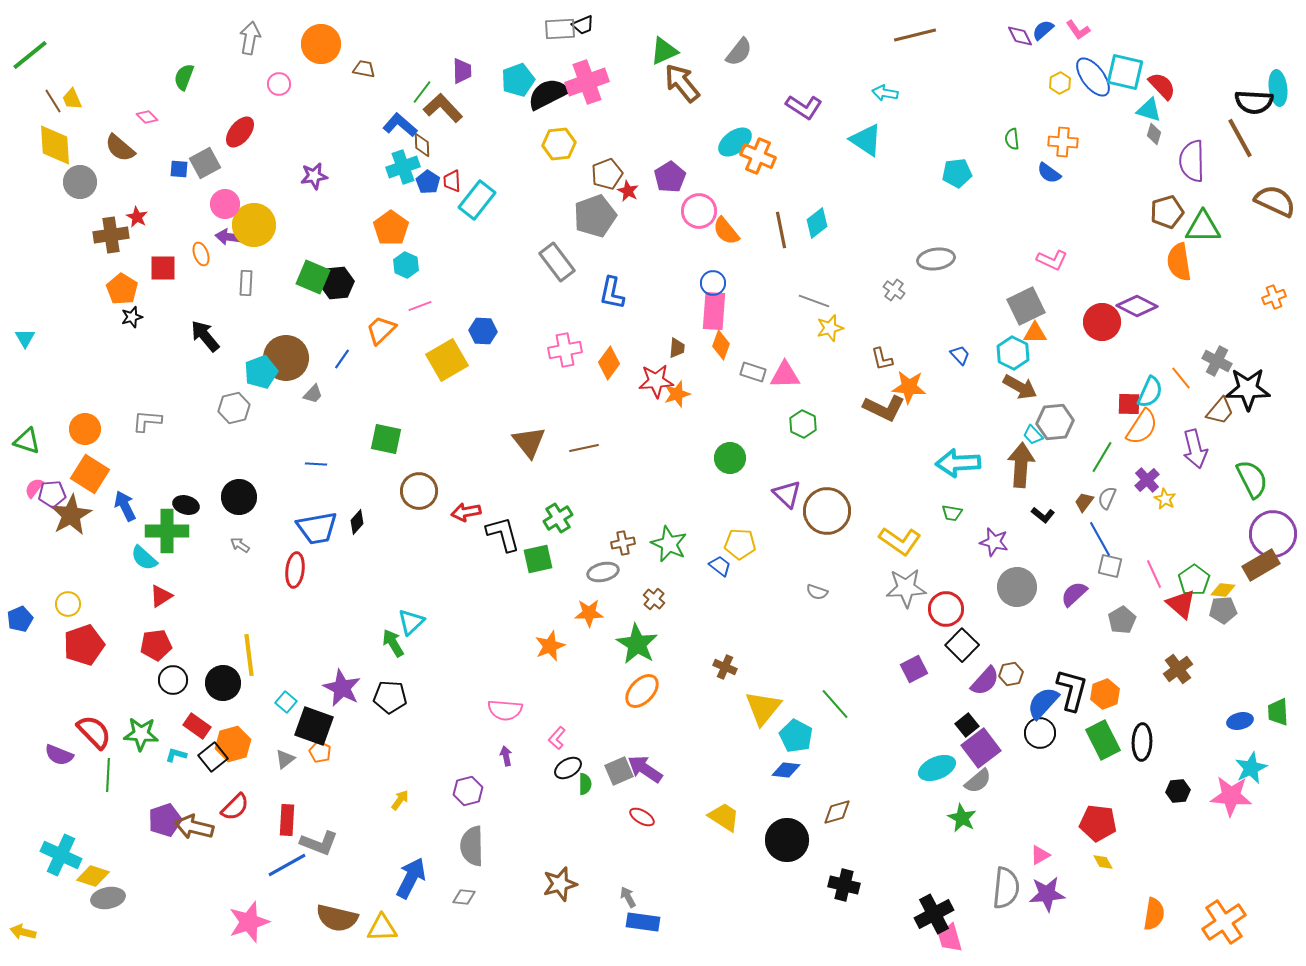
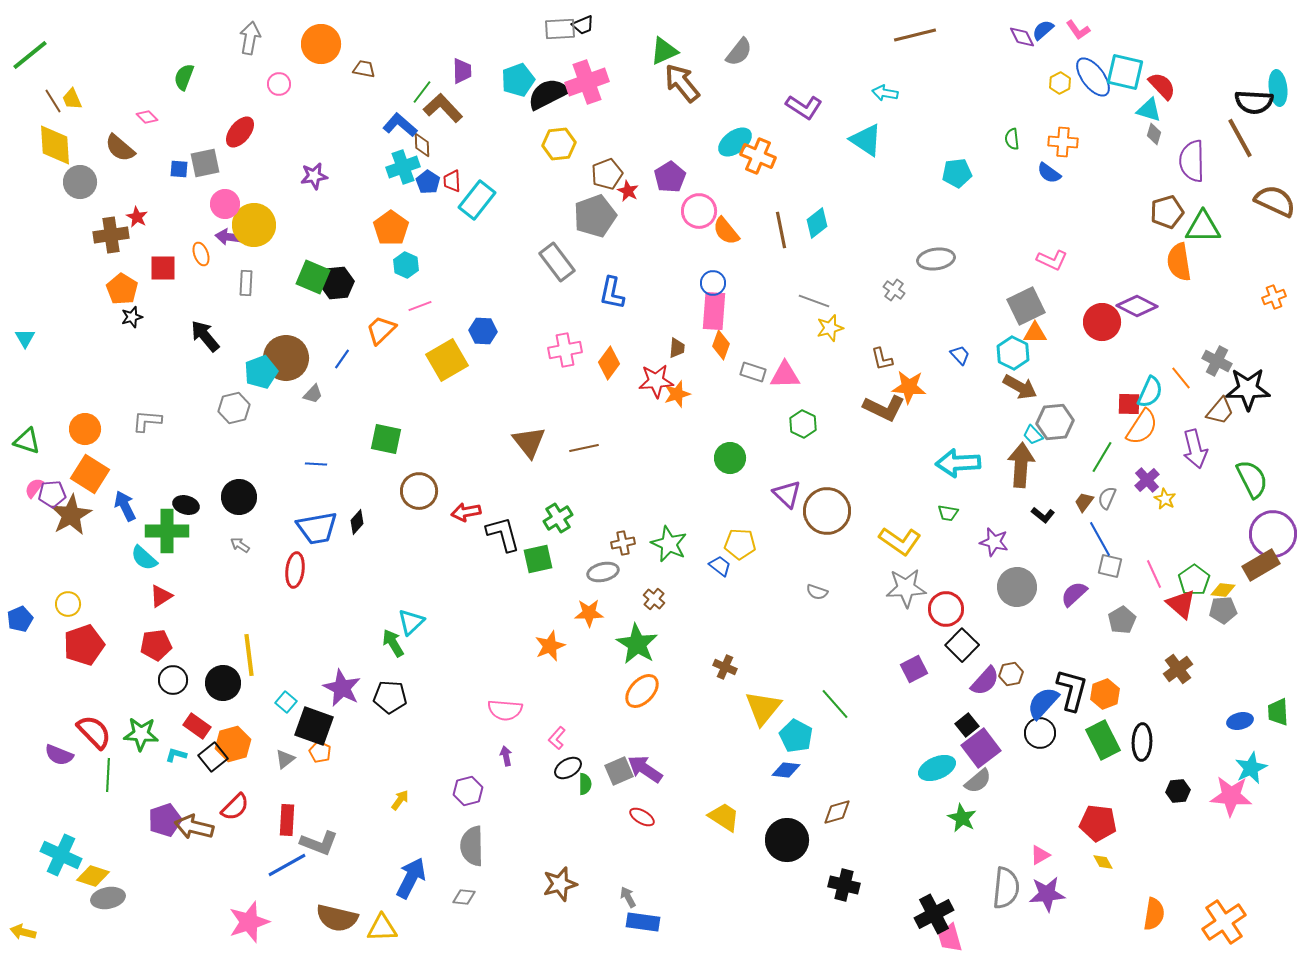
purple diamond at (1020, 36): moved 2 px right, 1 px down
gray square at (205, 163): rotated 16 degrees clockwise
green trapezoid at (952, 513): moved 4 px left
